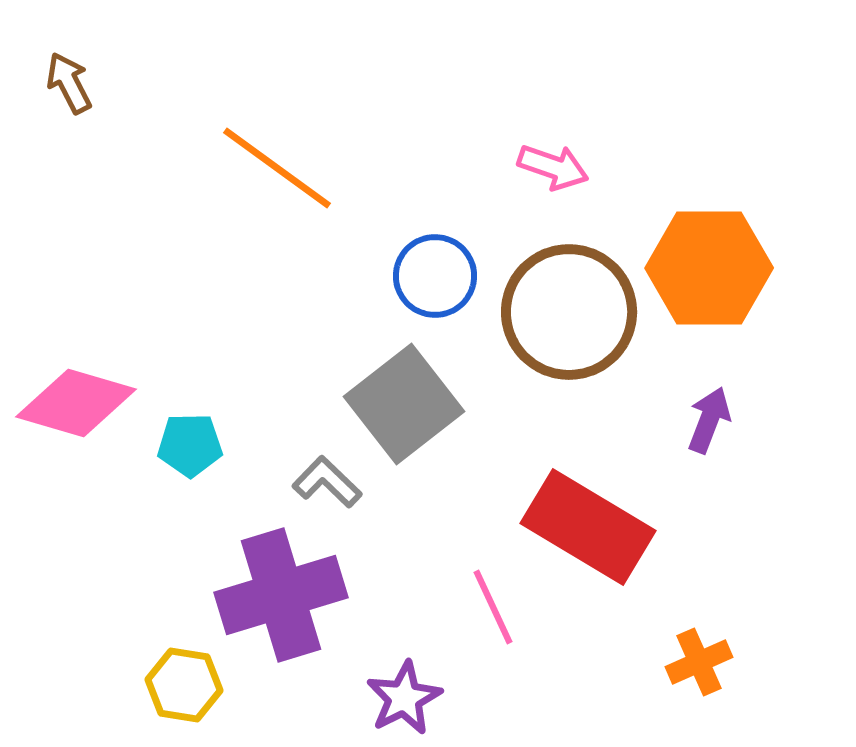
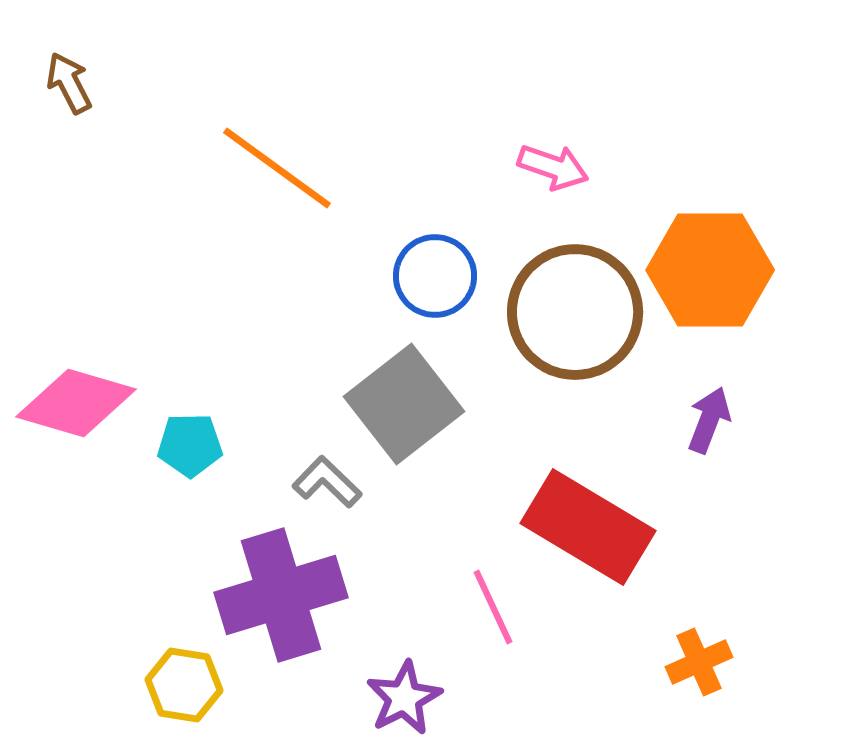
orange hexagon: moved 1 px right, 2 px down
brown circle: moved 6 px right
